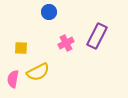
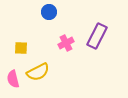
pink semicircle: rotated 24 degrees counterclockwise
